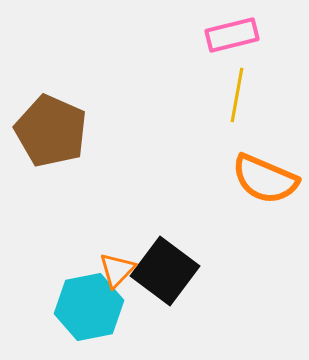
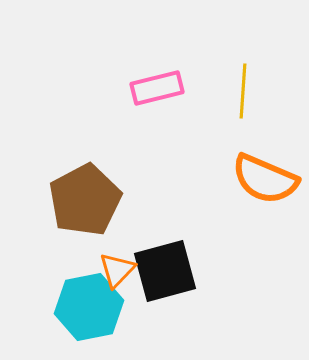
pink rectangle: moved 75 px left, 53 px down
yellow line: moved 6 px right, 4 px up; rotated 6 degrees counterclockwise
brown pentagon: moved 34 px right, 69 px down; rotated 20 degrees clockwise
black square: rotated 38 degrees clockwise
